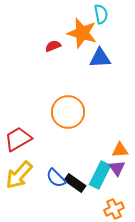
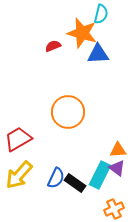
cyan semicircle: rotated 24 degrees clockwise
blue triangle: moved 2 px left, 4 px up
orange triangle: moved 2 px left
purple triangle: rotated 18 degrees counterclockwise
blue semicircle: rotated 110 degrees counterclockwise
